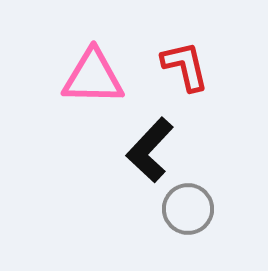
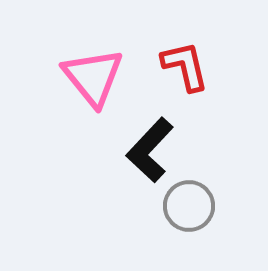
pink triangle: rotated 50 degrees clockwise
gray circle: moved 1 px right, 3 px up
